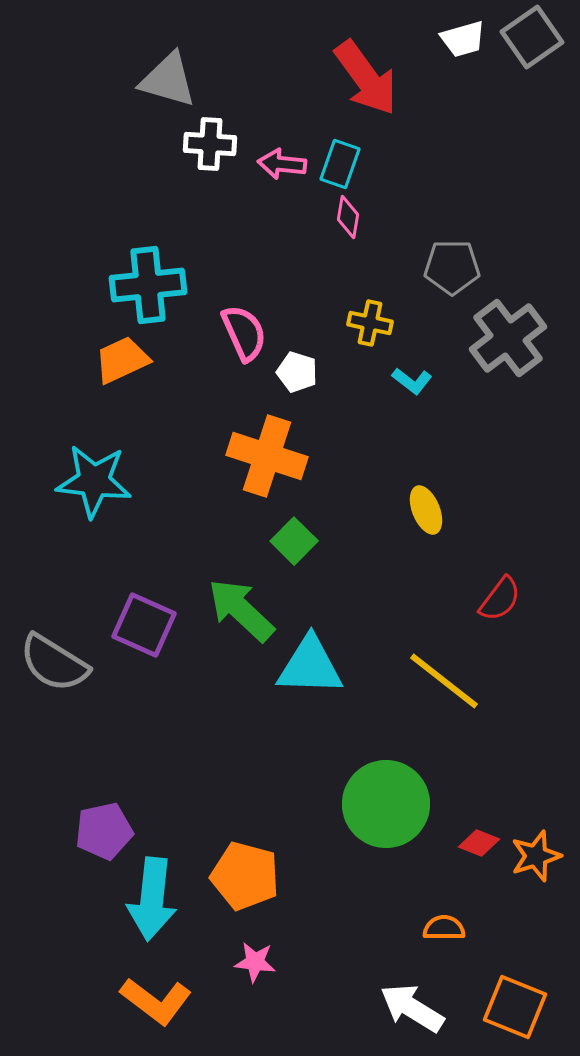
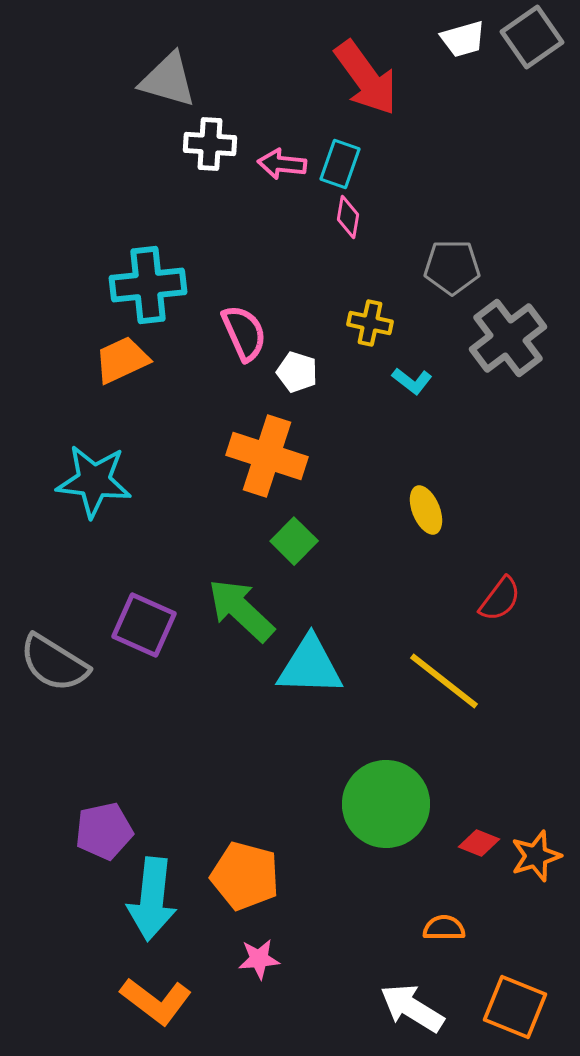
pink star: moved 4 px right, 3 px up; rotated 12 degrees counterclockwise
